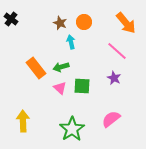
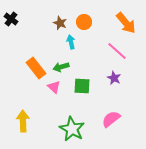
pink triangle: moved 6 px left, 1 px up
green star: rotated 10 degrees counterclockwise
